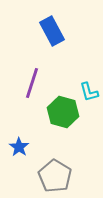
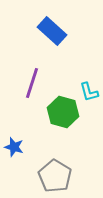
blue rectangle: rotated 20 degrees counterclockwise
blue star: moved 5 px left; rotated 18 degrees counterclockwise
